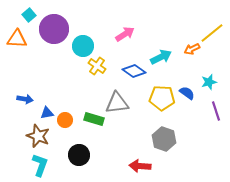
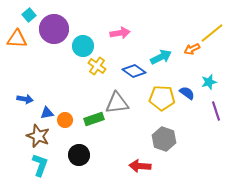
pink arrow: moved 5 px left, 1 px up; rotated 24 degrees clockwise
green rectangle: rotated 36 degrees counterclockwise
